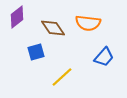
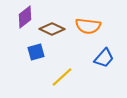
purple diamond: moved 8 px right
orange semicircle: moved 3 px down
brown diamond: moved 1 px left, 1 px down; rotated 30 degrees counterclockwise
blue trapezoid: moved 1 px down
